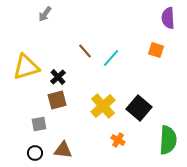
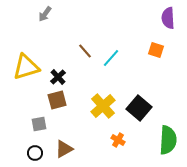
brown triangle: moved 1 px right, 1 px up; rotated 36 degrees counterclockwise
